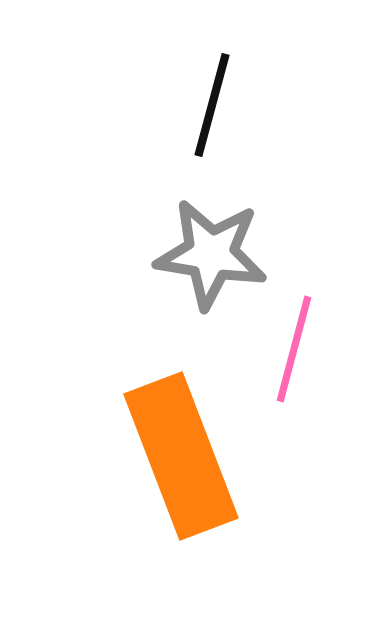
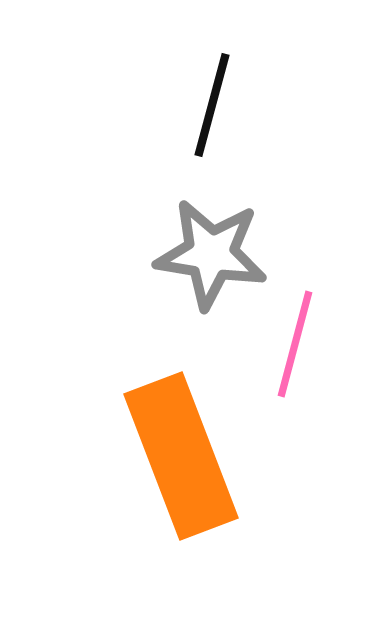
pink line: moved 1 px right, 5 px up
